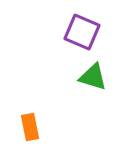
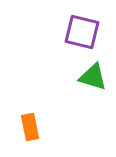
purple square: rotated 9 degrees counterclockwise
